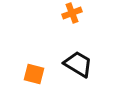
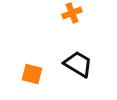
orange square: moved 2 px left
